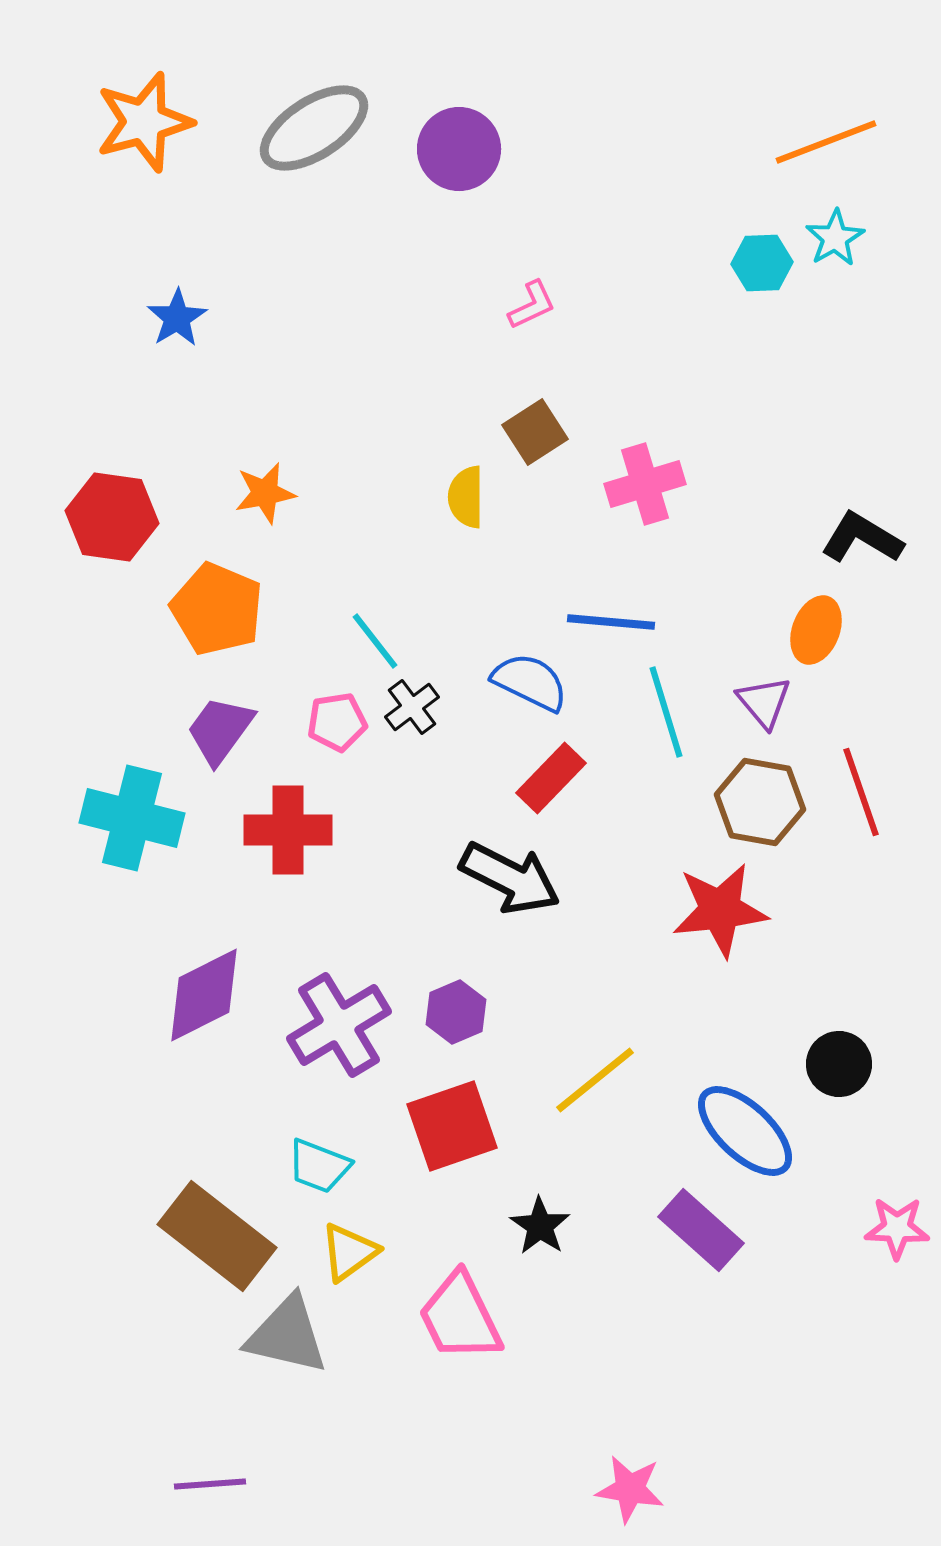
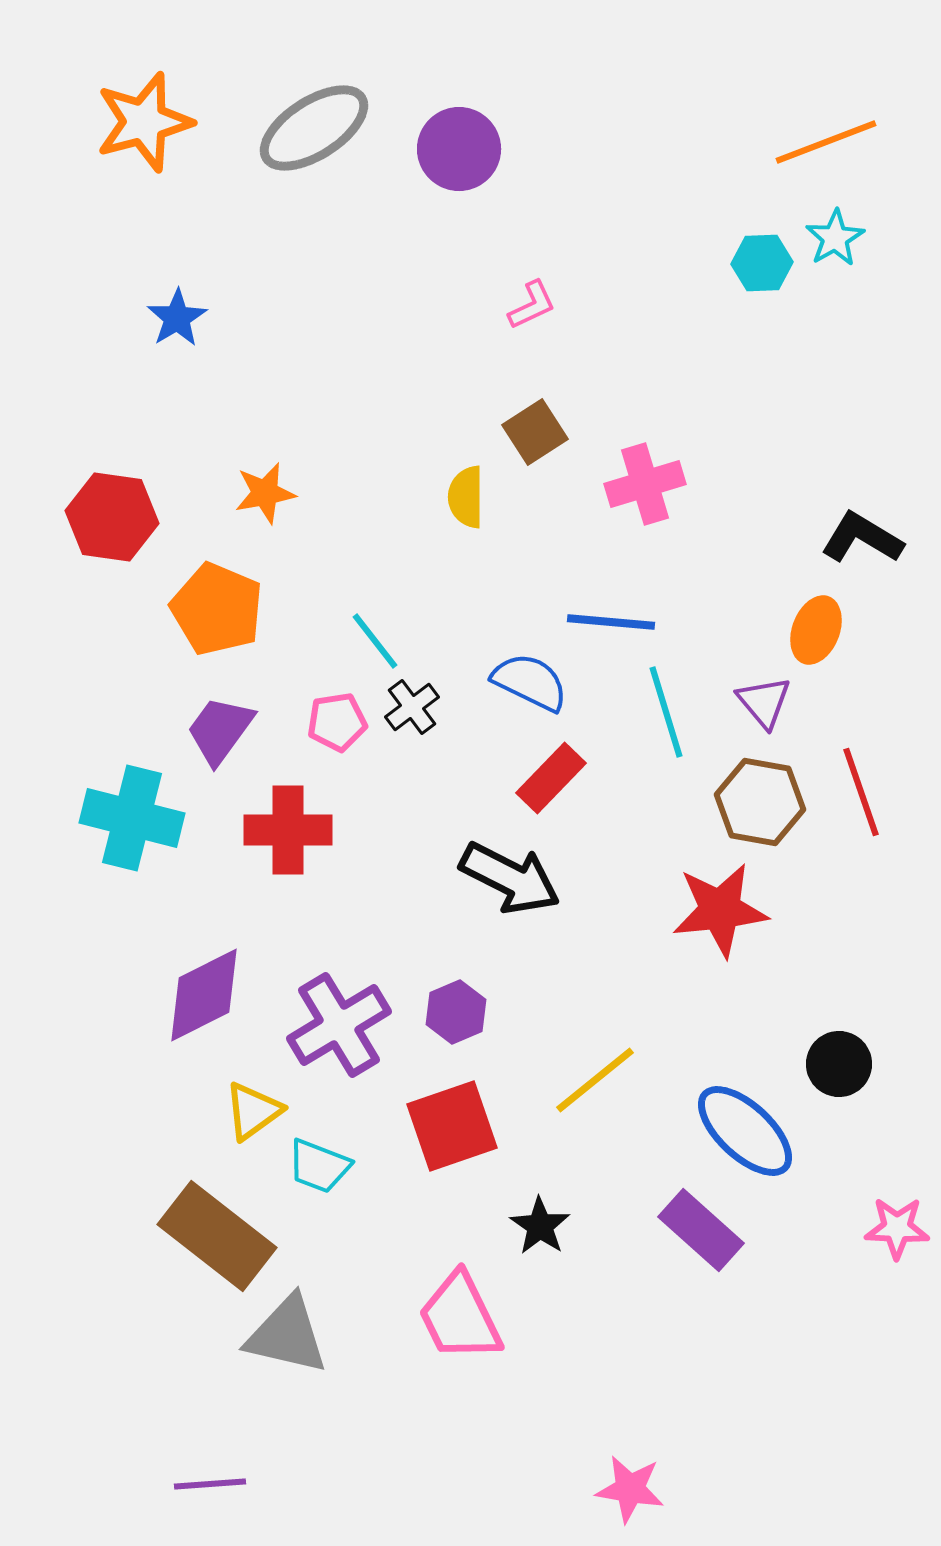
yellow triangle at (349, 1252): moved 96 px left, 141 px up
